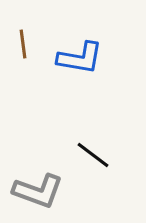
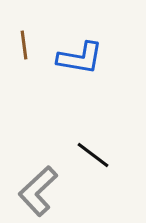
brown line: moved 1 px right, 1 px down
gray L-shape: rotated 117 degrees clockwise
